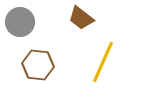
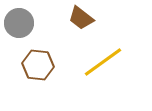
gray circle: moved 1 px left, 1 px down
yellow line: rotated 30 degrees clockwise
